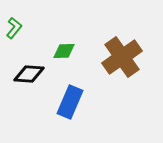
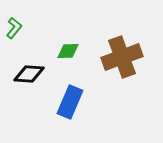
green diamond: moved 4 px right
brown cross: rotated 15 degrees clockwise
